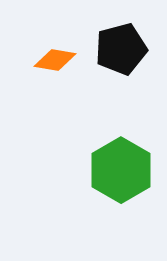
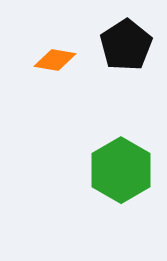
black pentagon: moved 5 px right, 4 px up; rotated 18 degrees counterclockwise
